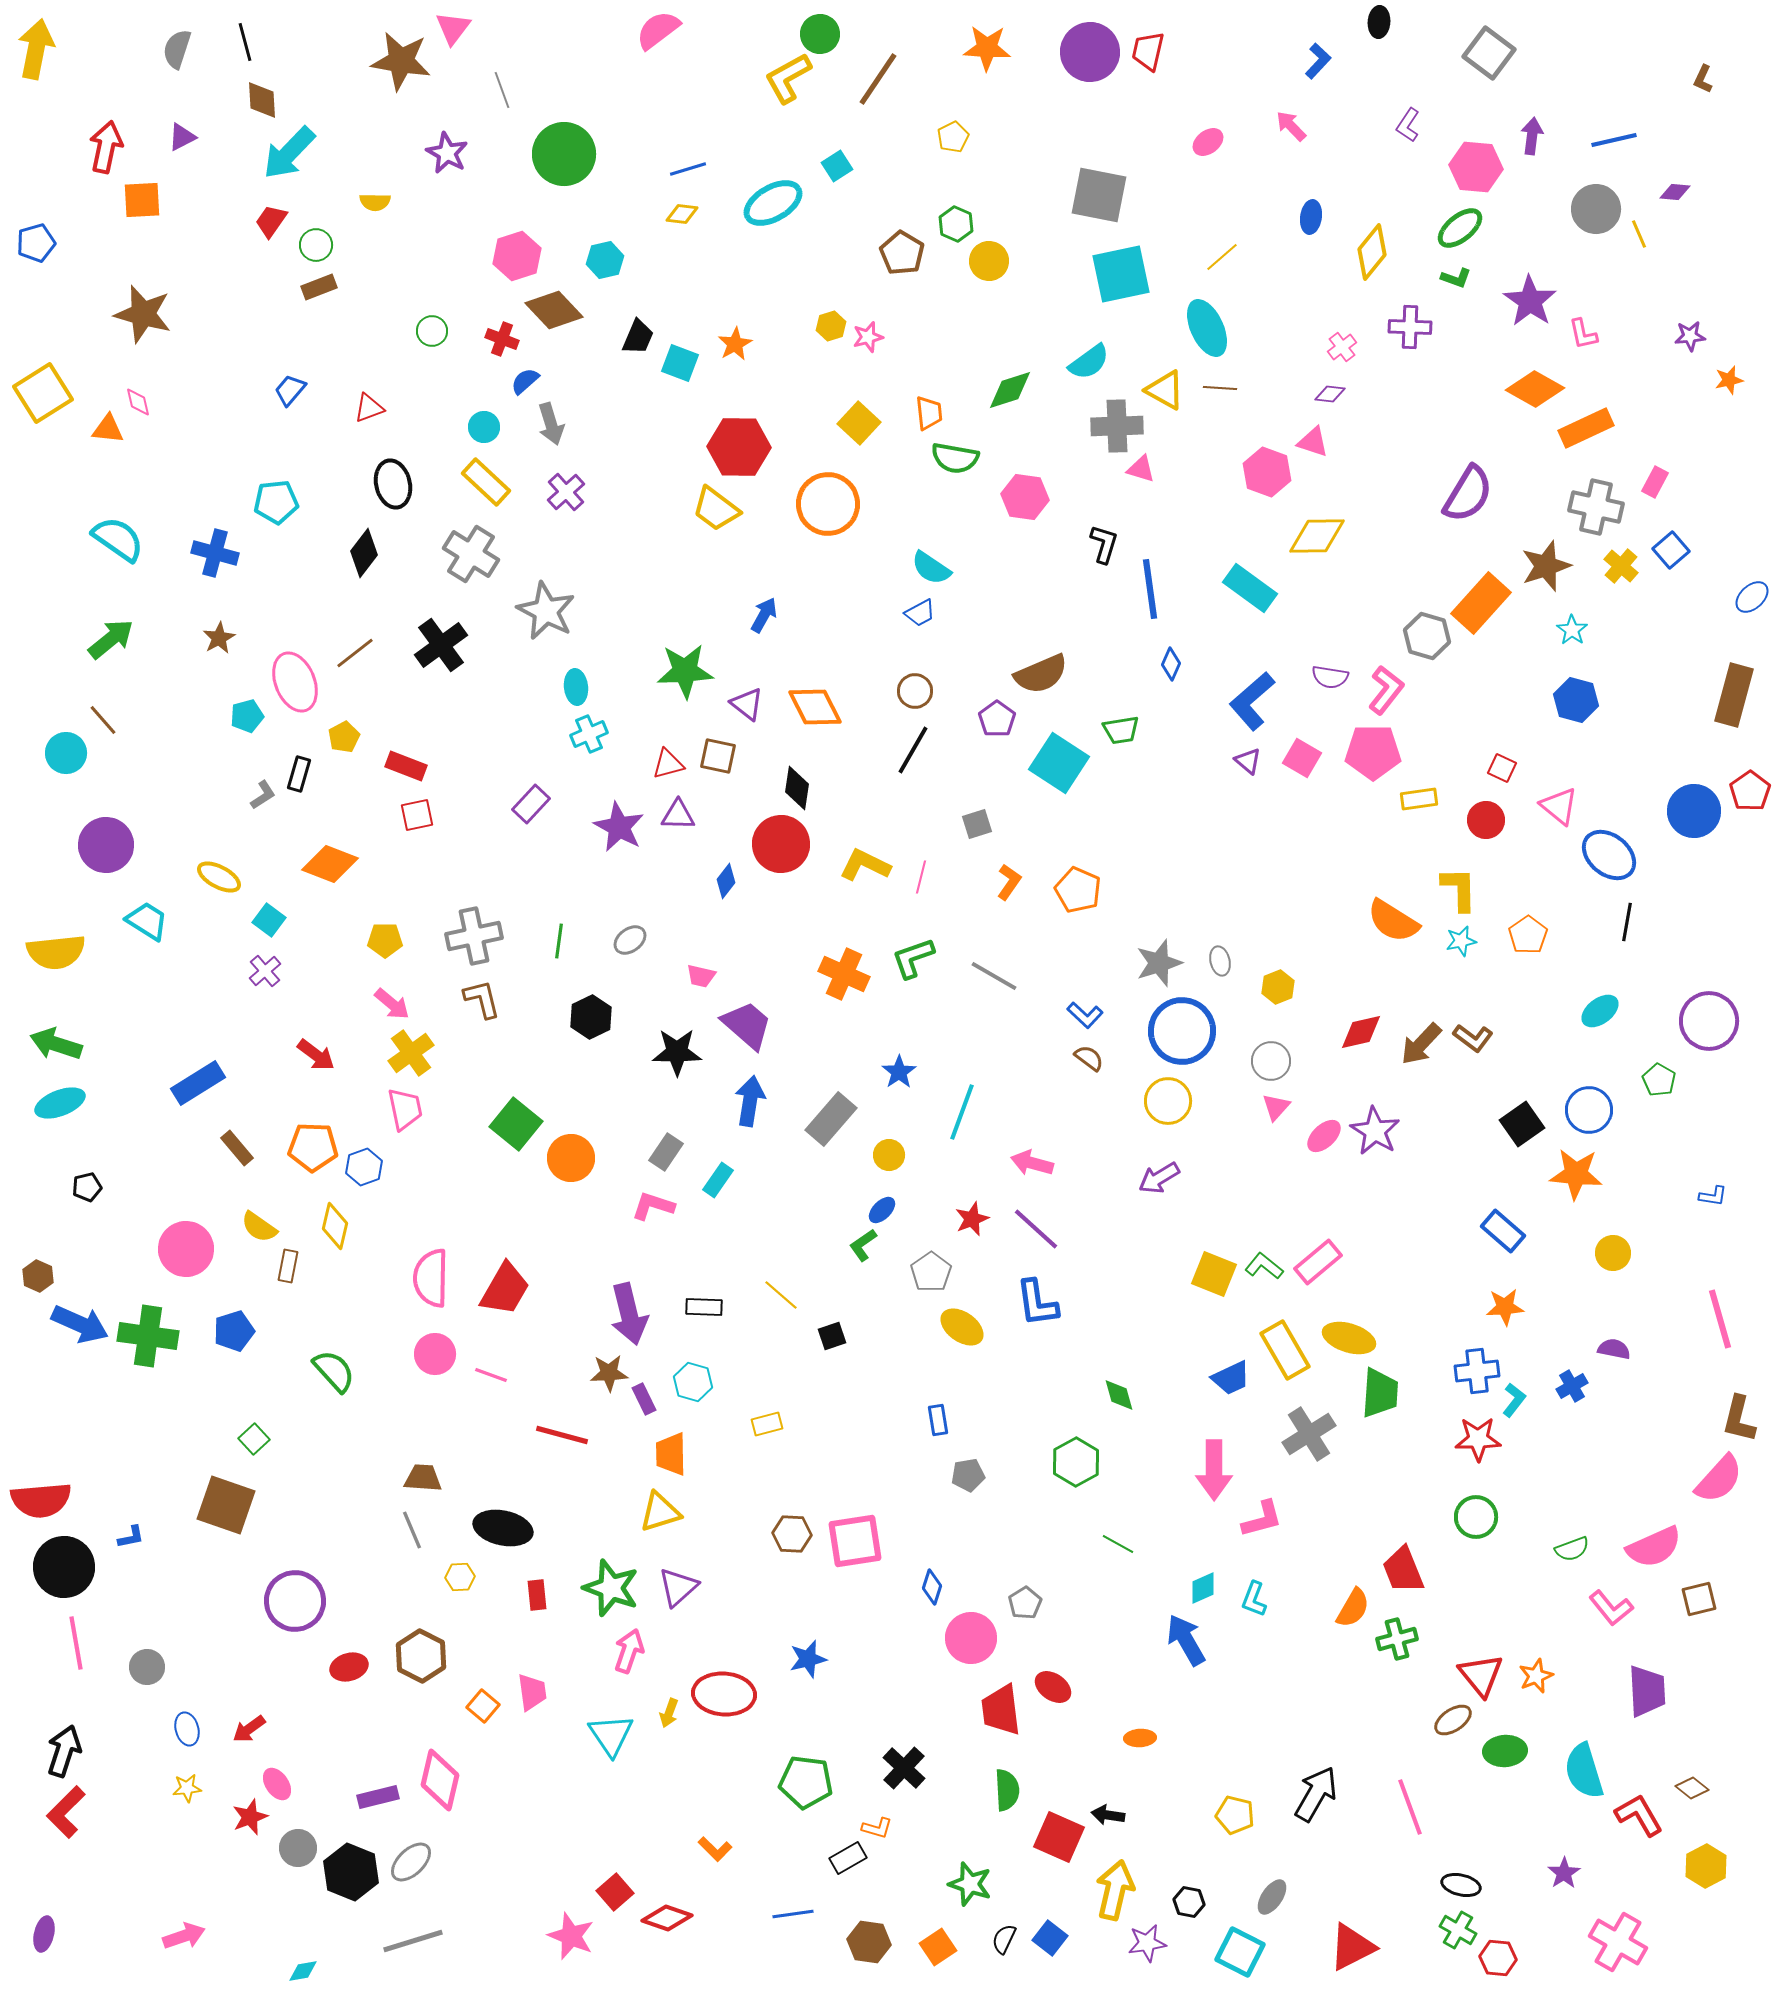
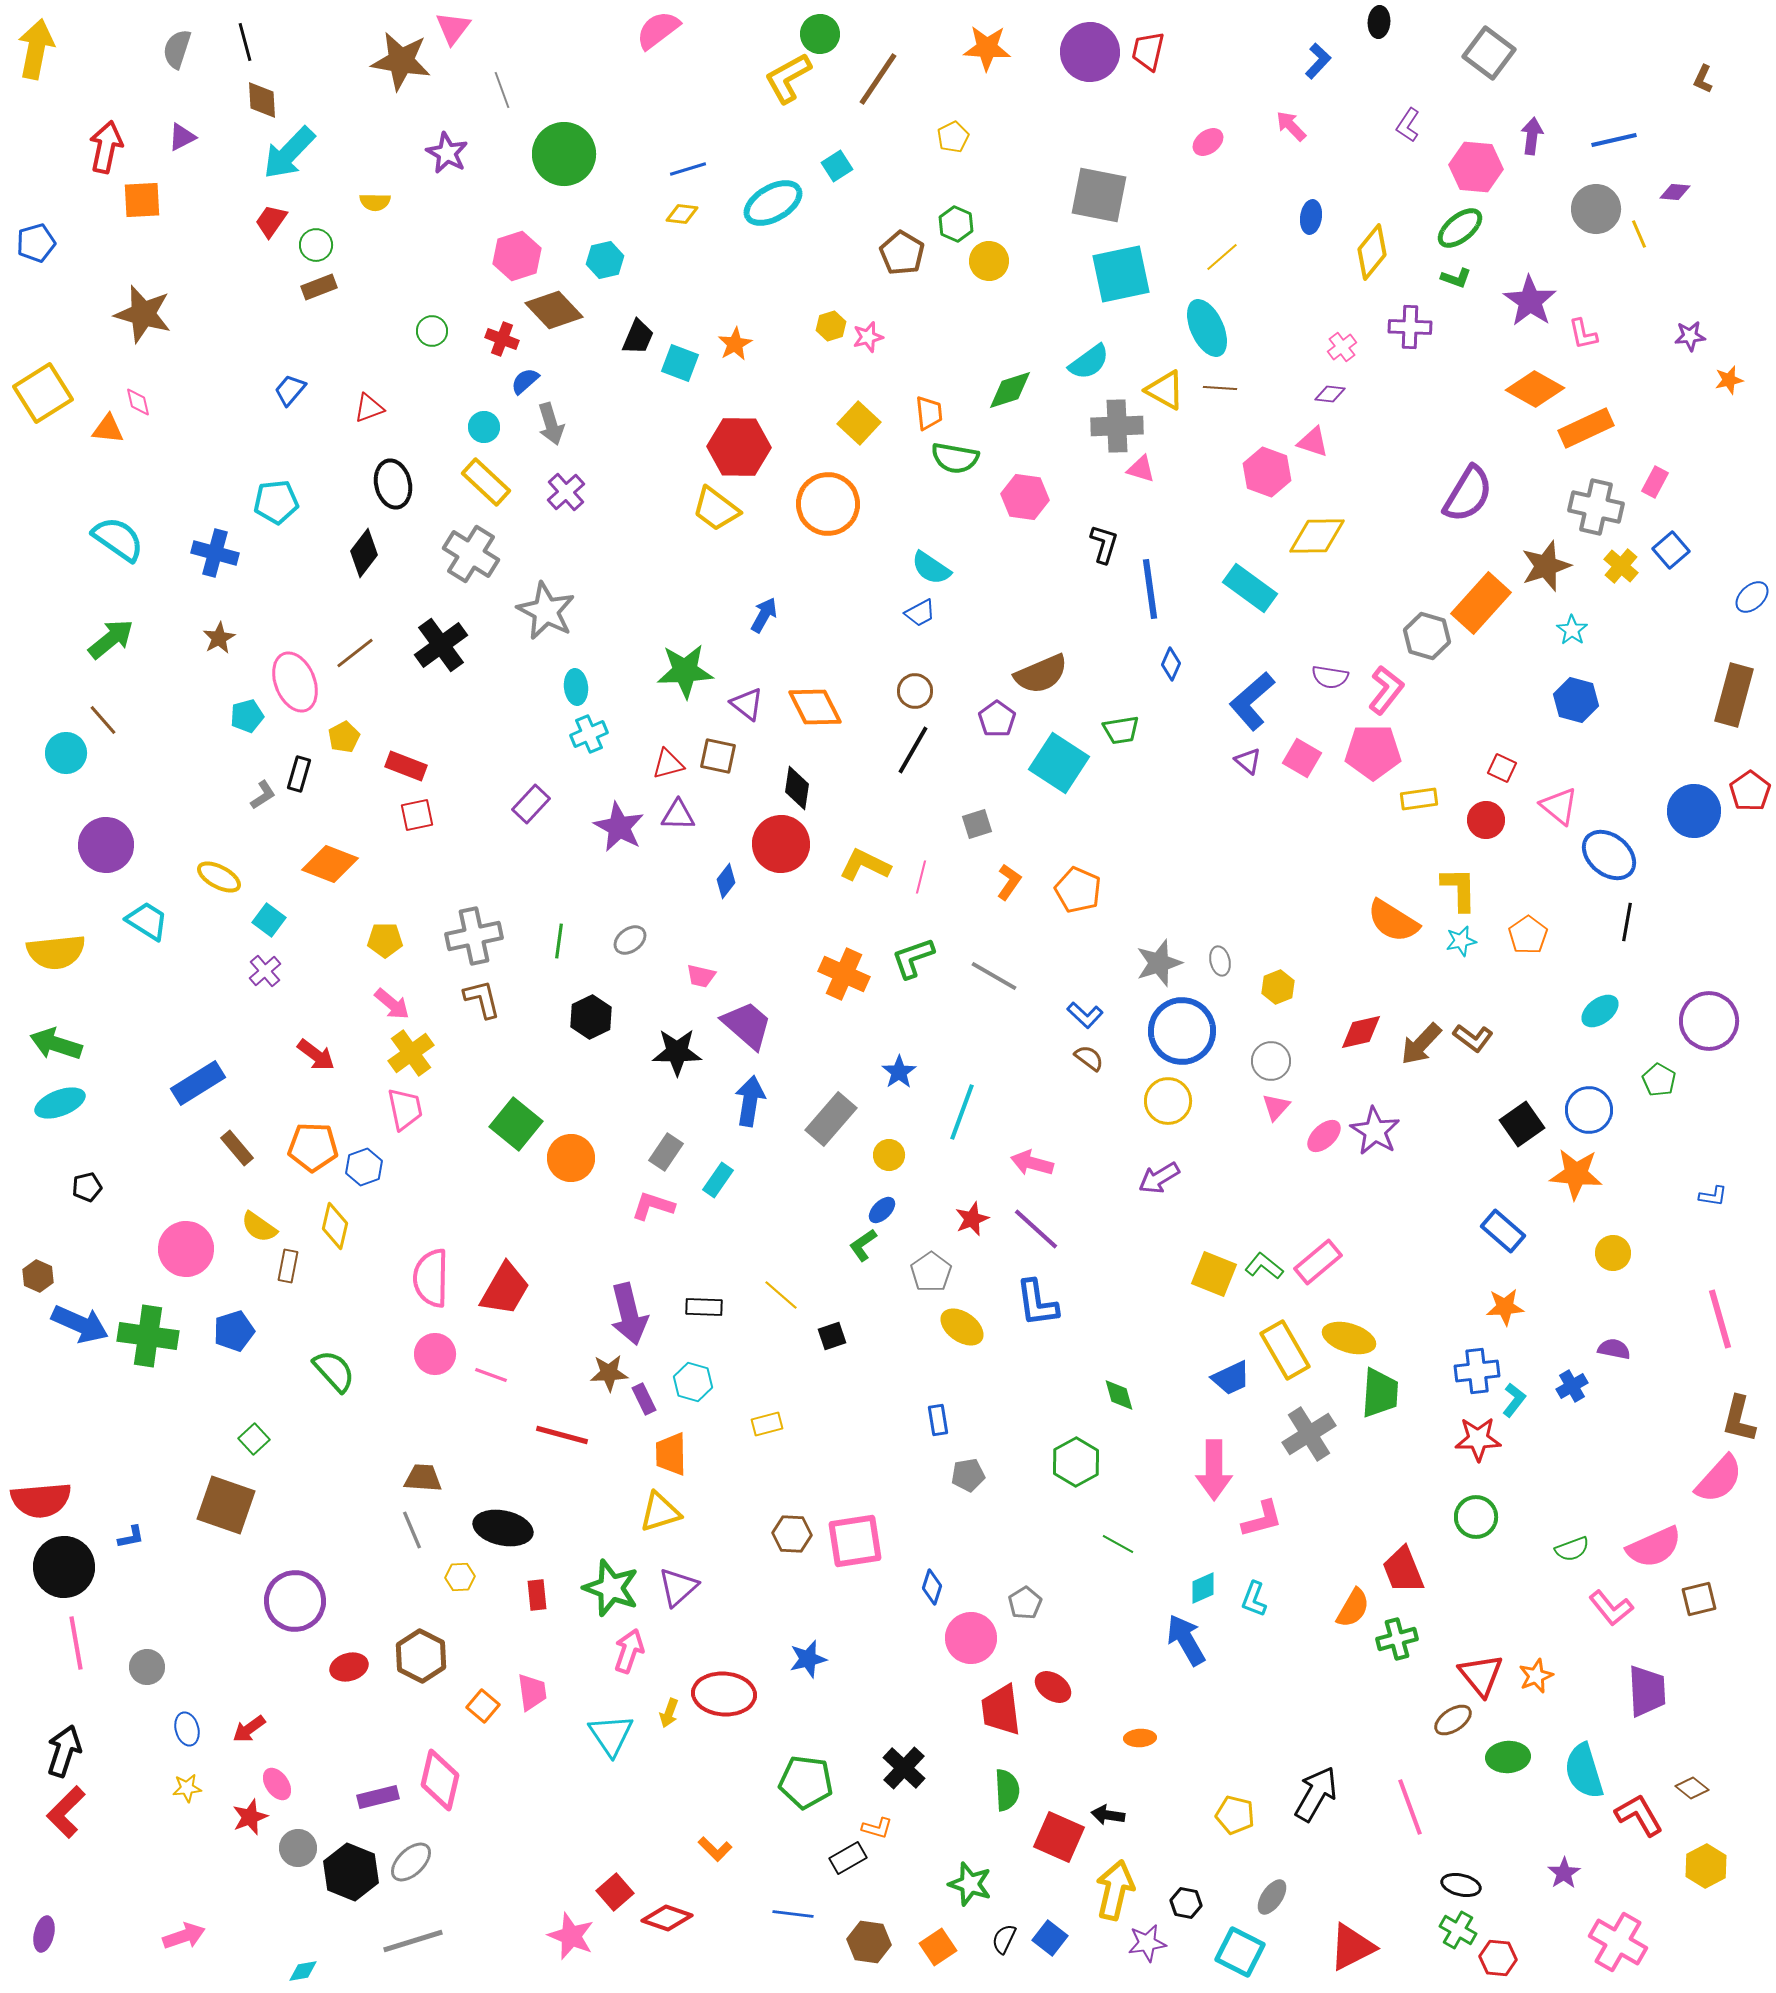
green ellipse at (1505, 1751): moved 3 px right, 6 px down
black hexagon at (1189, 1902): moved 3 px left, 1 px down
blue line at (793, 1914): rotated 15 degrees clockwise
